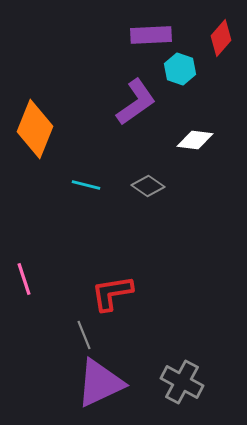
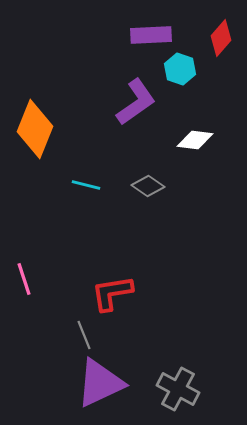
gray cross: moved 4 px left, 7 px down
